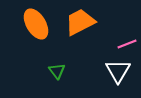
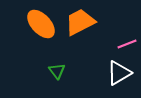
orange ellipse: moved 5 px right; rotated 12 degrees counterclockwise
white triangle: moved 1 px right, 2 px down; rotated 28 degrees clockwise
